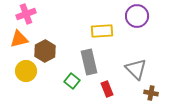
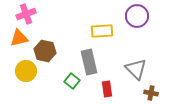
orange triangle: moved 1 px up
brown hexagon: rotated 20 degrees counterclockwise
red rectangle: rotated 14 degrees clockwise
